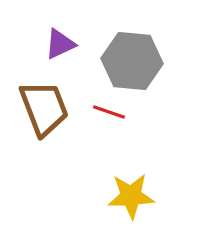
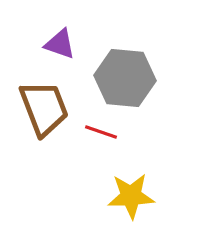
purple triangle: rotated 44 degrees clockwise
gray hexagon: moved 7 px left, 17 px down
red line: moved 8 px left, 20 px down
